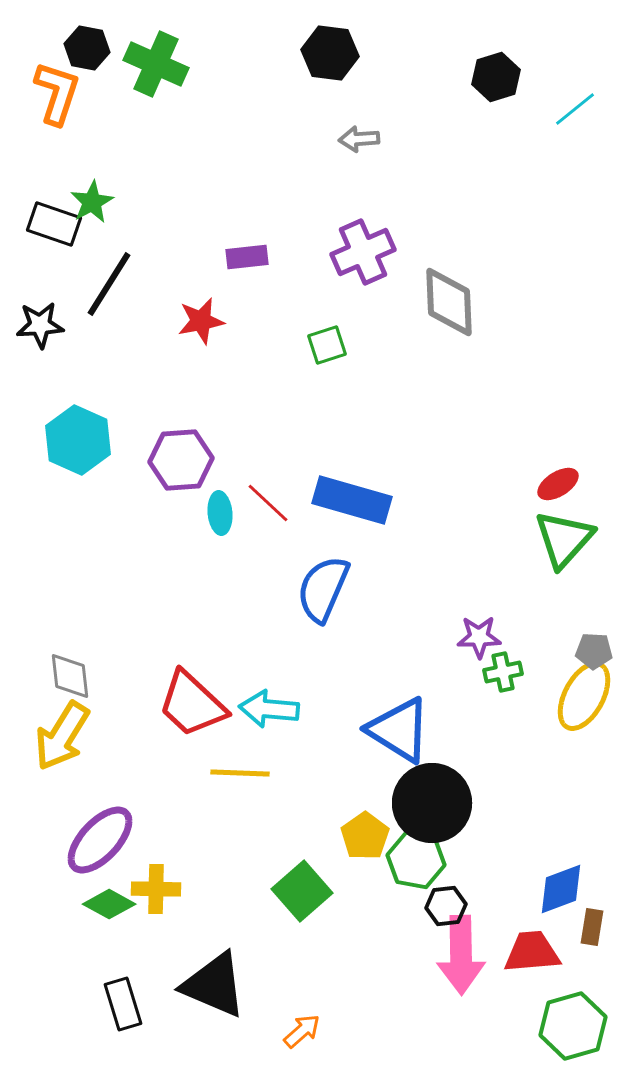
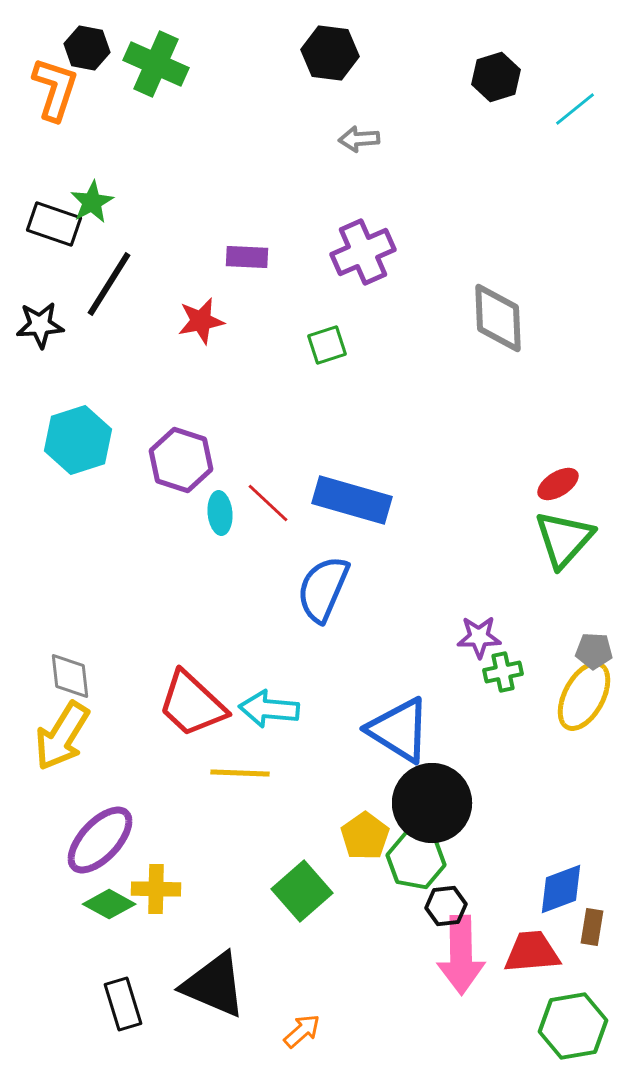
orange L-shape at (57, 93): moved 2 px left, 4 px up
purple rectangle at (247, 257): rotated 9 degrees clockwise
gray diamond at (449, 302): moved 49 px right, 16 px down
cyan hexagon at (78, 440): rotated 18 degrees clockwise
purple hexagon at (181, 460): rotated 22 degrees clockwise
green hexagon at (573, 1026): rotated 6 degrees clockwise
